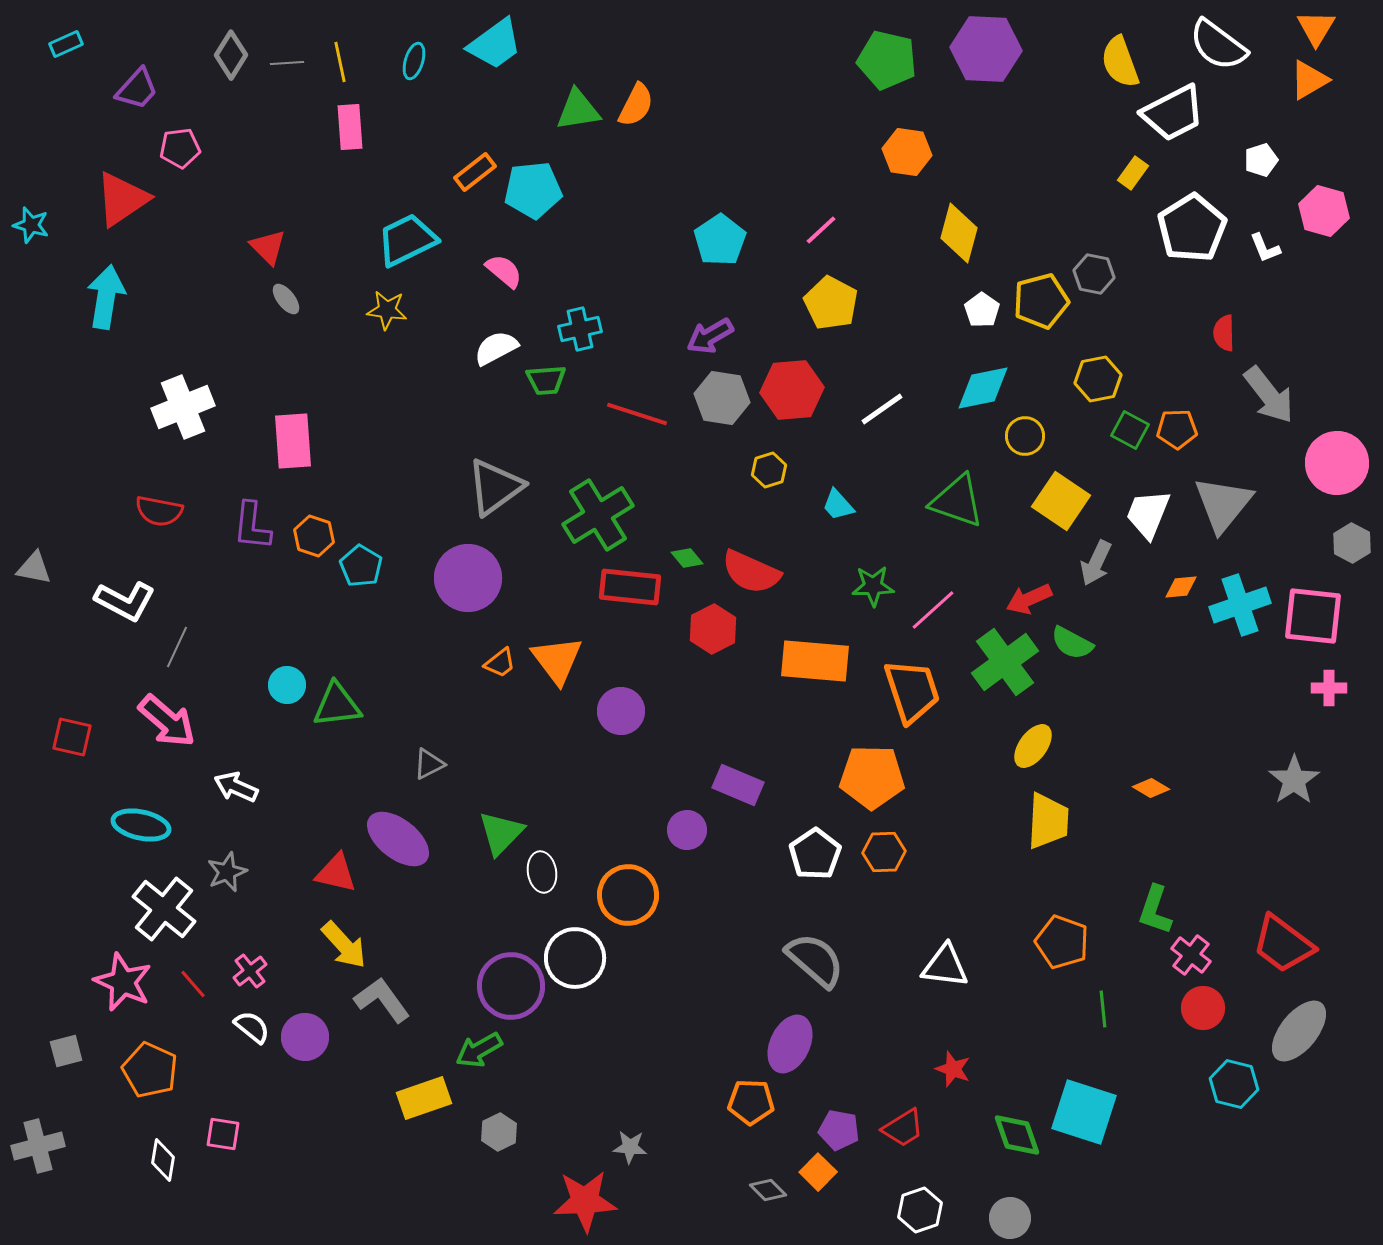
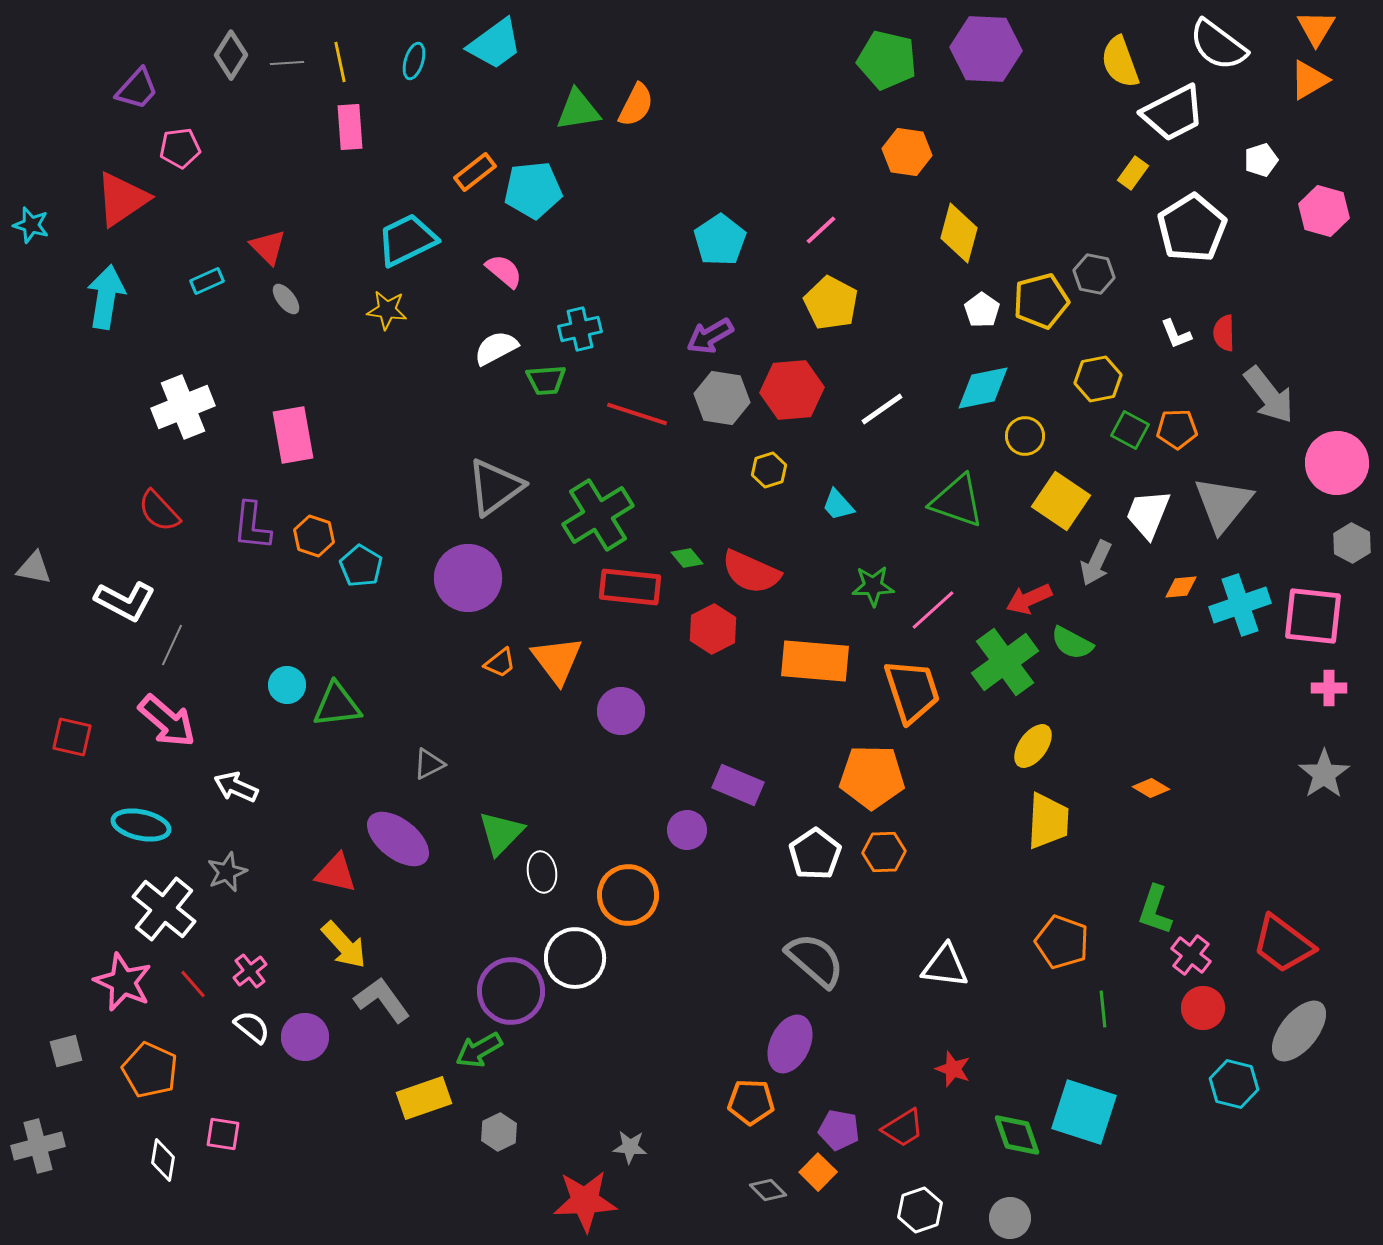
cyan rectangle at (66, 44): moved 141 px right, 237 px down
white L-shape at (1265, 248): moved 89 px left, 86 px down
pink rectangle at (293, 441): moved 6 px up; rotated 6 degrees counterclockwise
red semicircle at (159, 511): rotated 36 degrees clockwise
gray line at (177, 647): moved 5 px left, 2 px up
gray star at (1294, 780): moved 30 px right, 6 px up
purple circle at (511, 986): moved 5 px down
